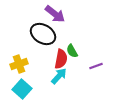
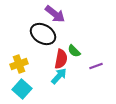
green semicircle: moved 2 px right; rotated 16 degrees counterclockwise
